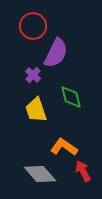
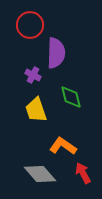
red circle: moved 3 px left, 1 px up
purple semicircle: rotated 24 degrees counterclockwise
purple cross: rotated 14 degrees counterclockwise
orange L-shape: moved 1 px left, 1 px up
red arrow: moved 2 px down
